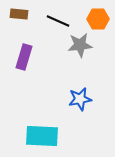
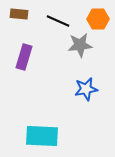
blue star: moved 6 px right, 10 px up
